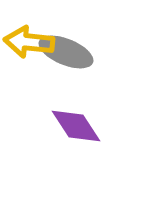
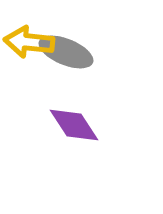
purple diamond: moved 2 px left, 1 px up
